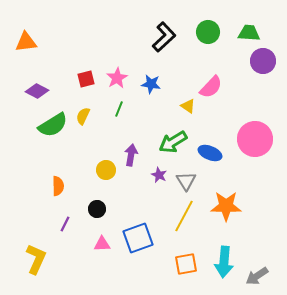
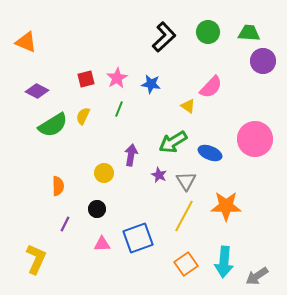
orange triangle: rotated 30 degrees clockwise
yellow circle: moved 2 px left, 3 px down
orange square: rotated 25 degrees counterclockwise
